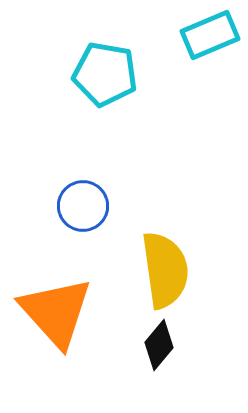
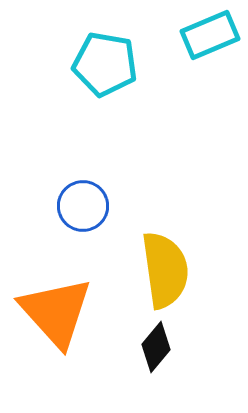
cyan pentagon: moved 10 px up
black diamond: moved 3 px left, 2 px down
